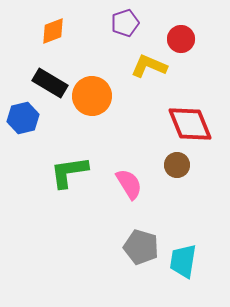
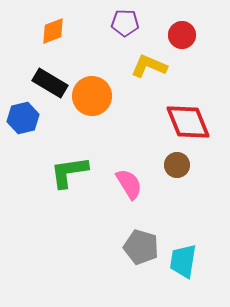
purple pentagon: rotated 20 degrees clockwise
red circle: moved 1 px right, 4 px up
red diamond: moved 2 px left, 2 px up
